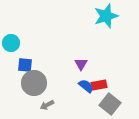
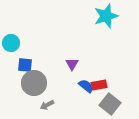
purple triangle: moved 9 px left
